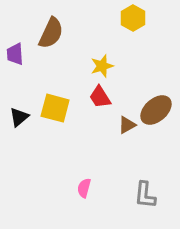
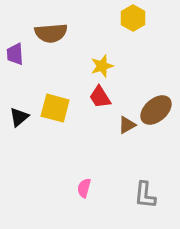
brown semicircle: rotated 60 degrees clockwise
